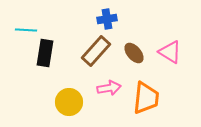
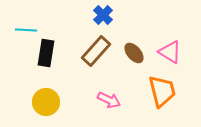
blue cross: moved 4 px left, 4 px up; rotated 36 degrees counterclockwise
black rectangle: moved 1 px right
pink arrow: moved 12 px down; rotated 35 degrees clockwise
orange trapezoid: moved 16 px right, 7 px up; rotated 20 degrees counterclockwise
yellow circle: moved 23 px left
